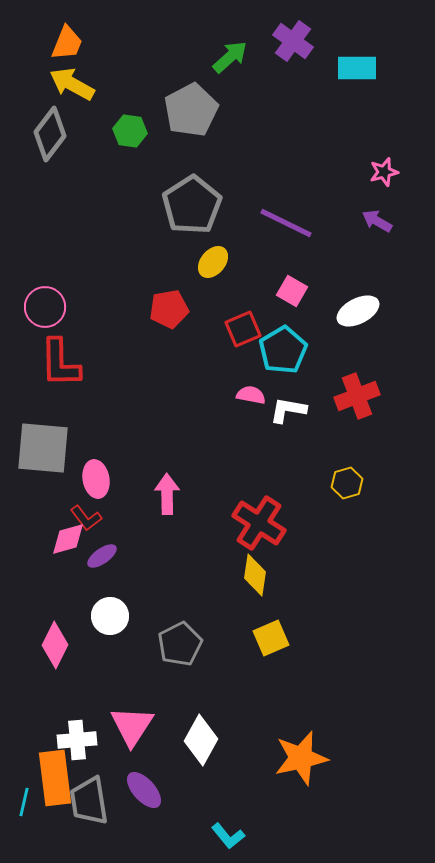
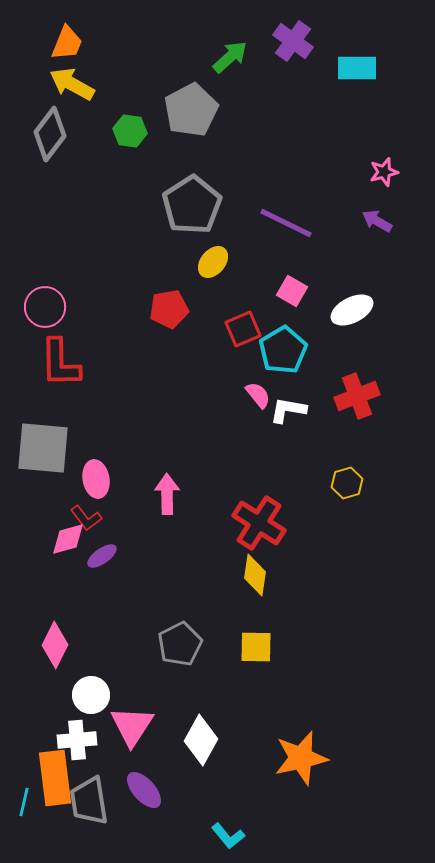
white ellipse at (358, 311): moved 6 px left, 1 px up
pink semicircle at (251, 395): moved 7 px right; rotated 40 degrees clockwise
white circle at (110, 616): moved 19 px left, 79 px down
yellow square at (271, 638): moved 15 px left, 9 px down; rotated 24 degrees clockwise
